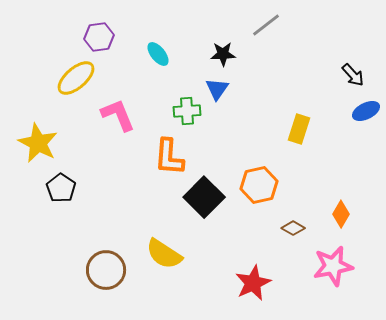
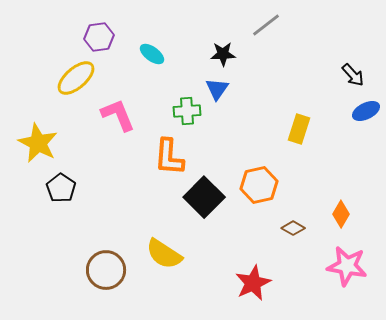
cyan ellipse: moved 6 px left; rotated 15 degrees counterclockwise
pink star: moved 14 px right; rotated 21 degrees clockwise
